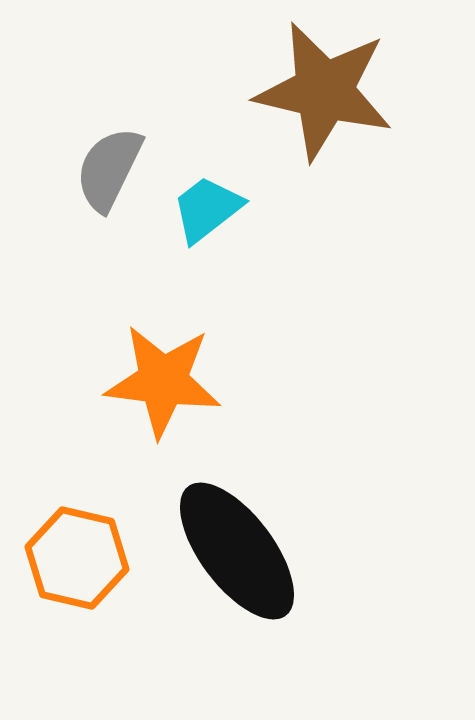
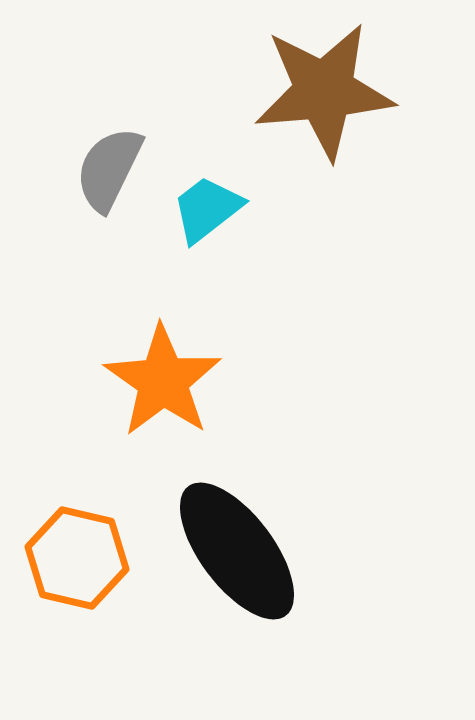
brown star: rotated 18 degrees counterclockwise
orange star: rotated 28 degrees clockwise
